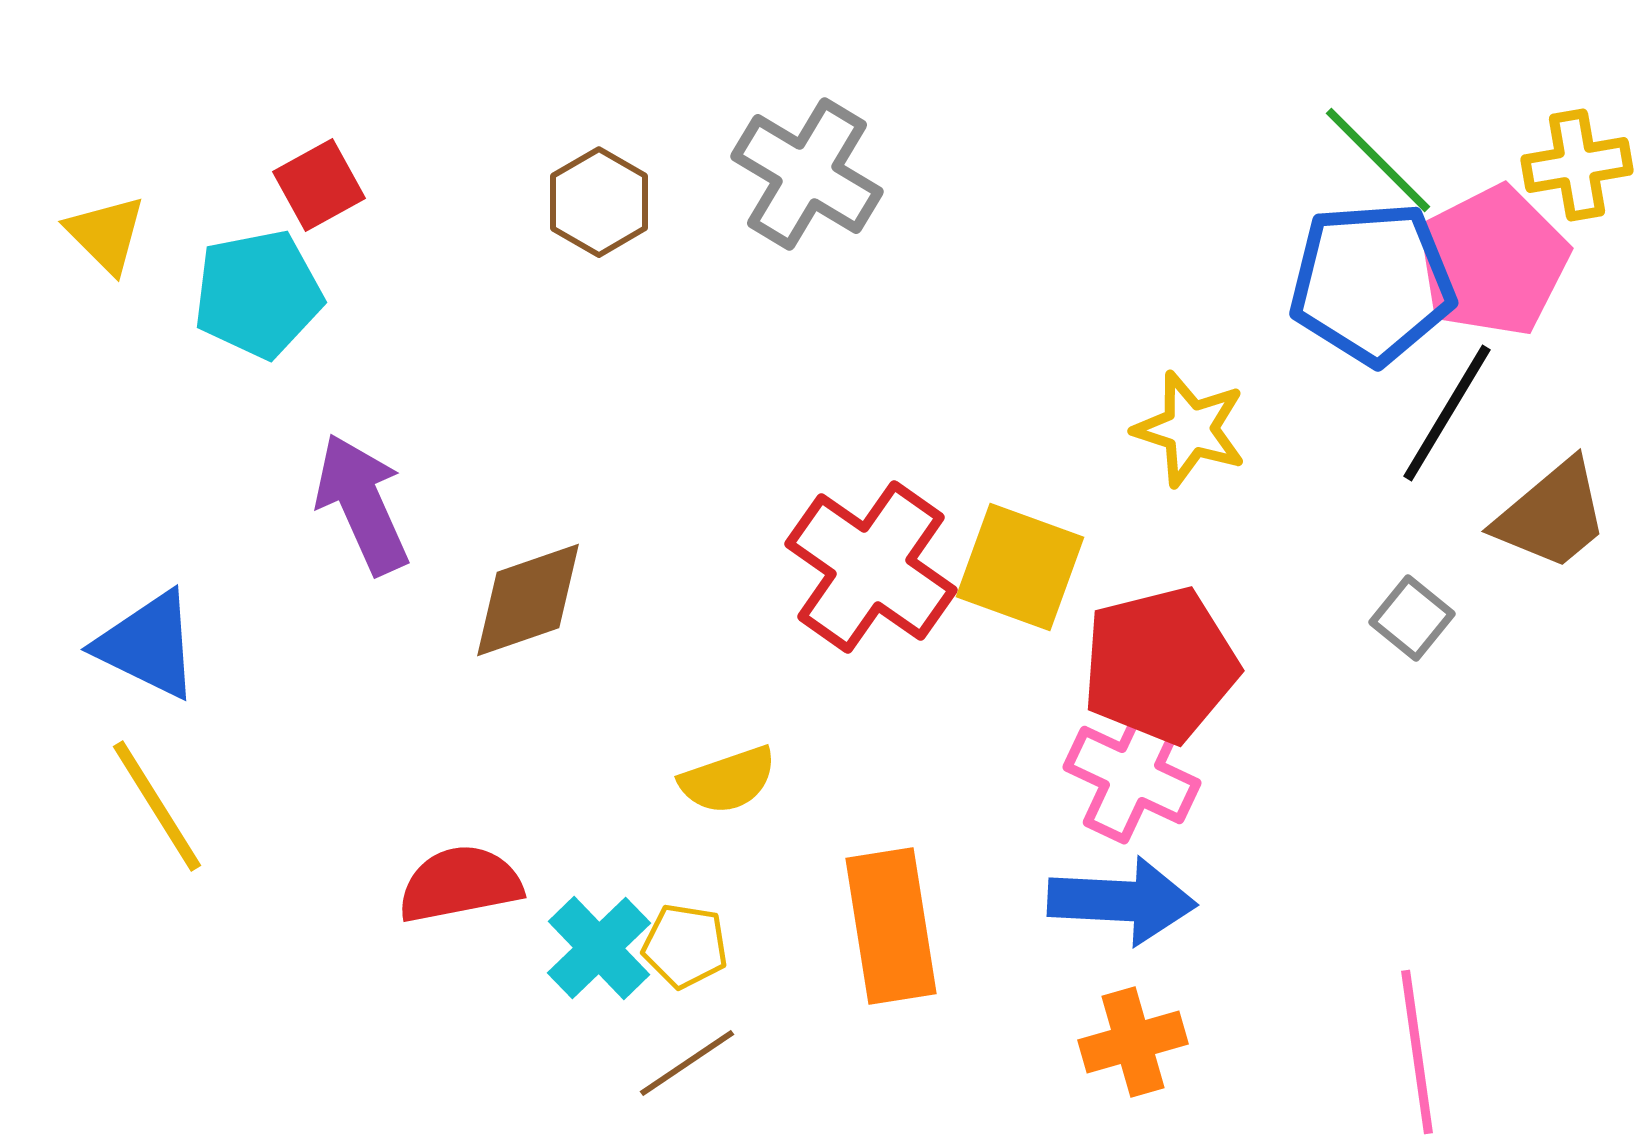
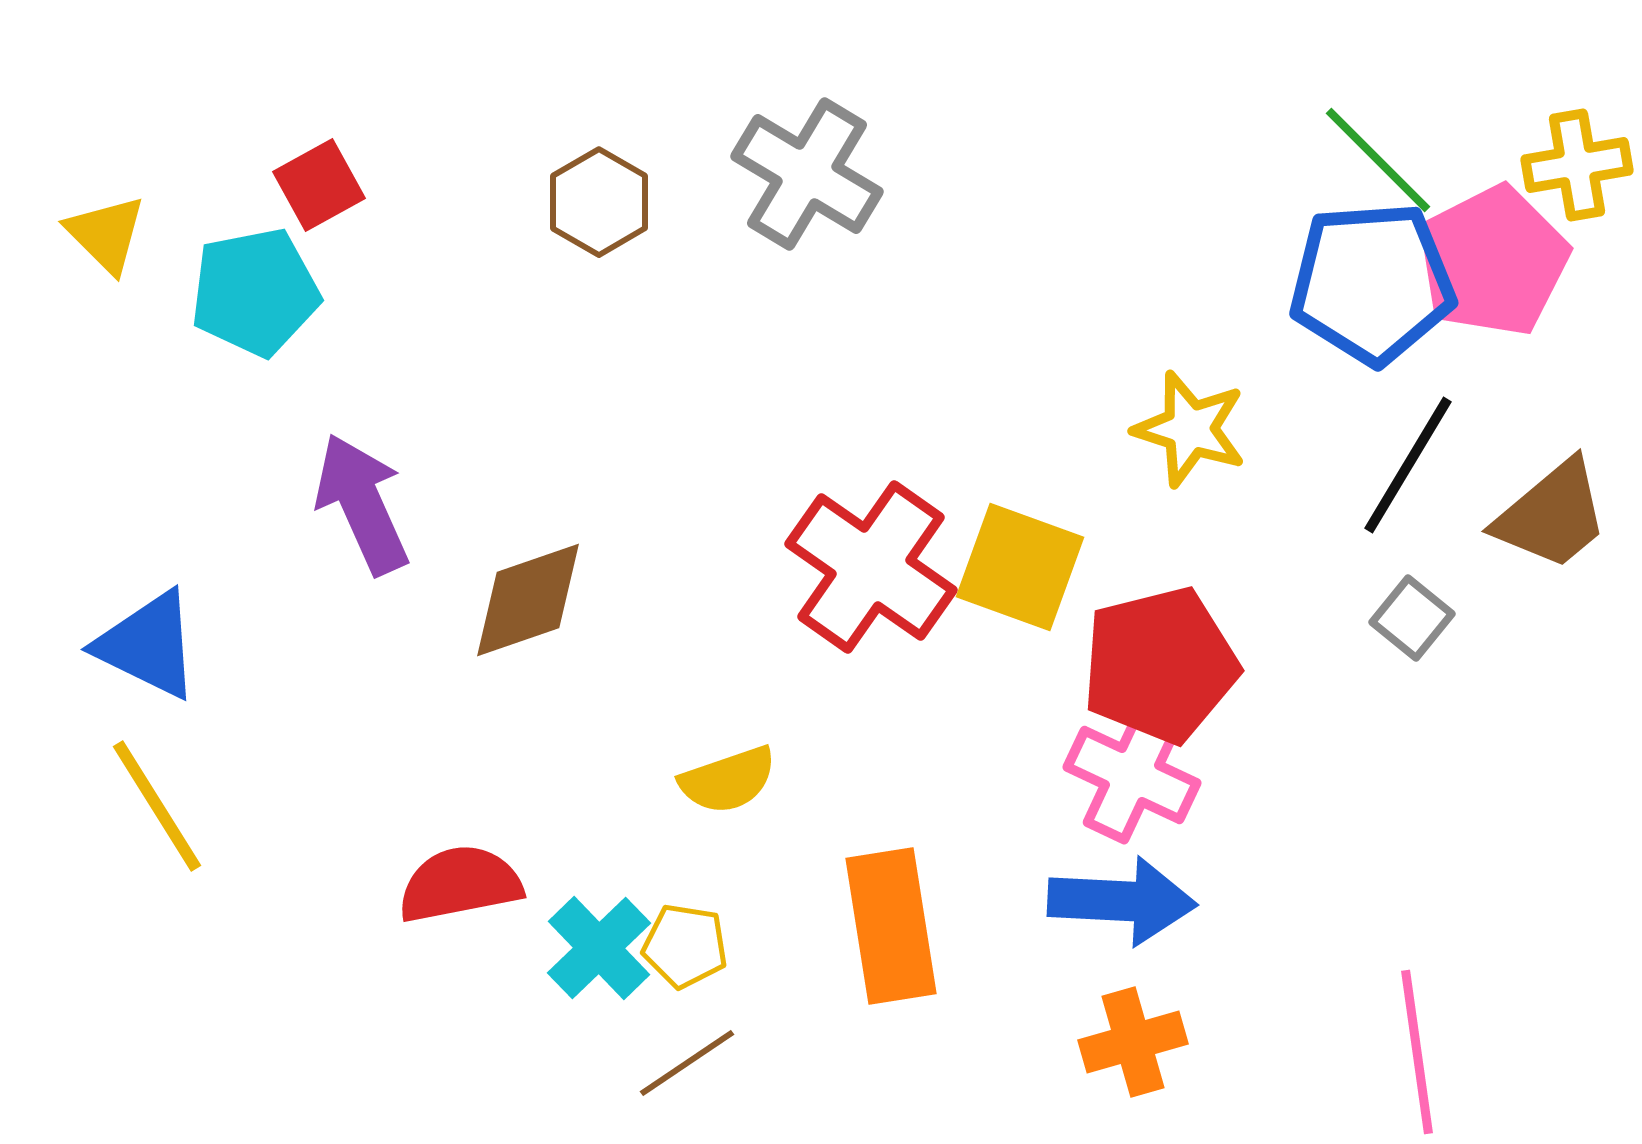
cyan pentagon: moved 3 px left, 2 px up
black line: moved 39 px left, 52 px down
